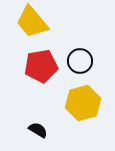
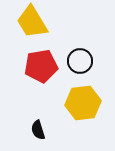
yellow trapezoid: rotated 9 degrees clockwise
yellow hexagon: rotated 8 degrees clockwise
black semicircle: rotated 138 degrees counterclockwise
